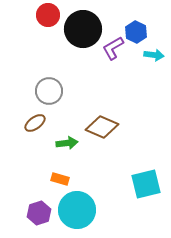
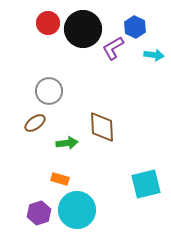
red circle: moved 8 px down
blue hexagon: moved 1 px left, 5 px up
brown diamond: rotated 64 degrees clockwise
